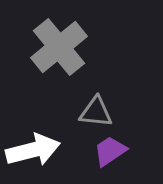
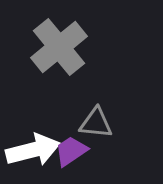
gray triangle: moved 11 px down
purple trapezoid: moved 39 px left
